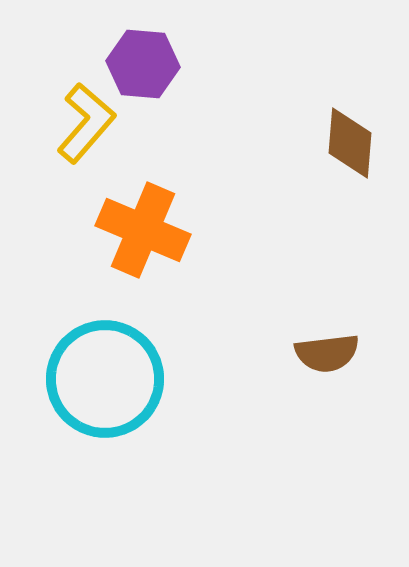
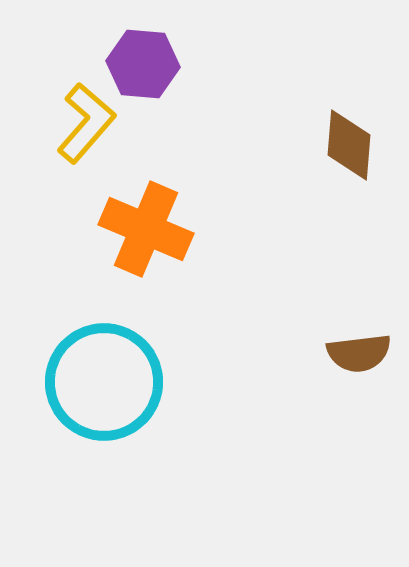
brown diamond: moved 1 px left, 2 px down
orange cross: moved 3 px right, 1 px up
brown semicircle: moved 32 px right
cyan circle: moved 1 px left, 3 px down
